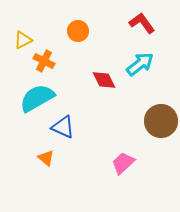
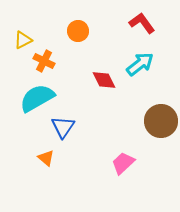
blue triangle: rotated 40 degrees clockwise
